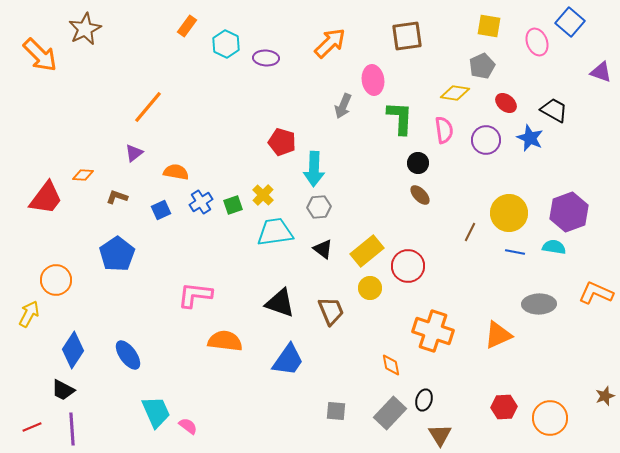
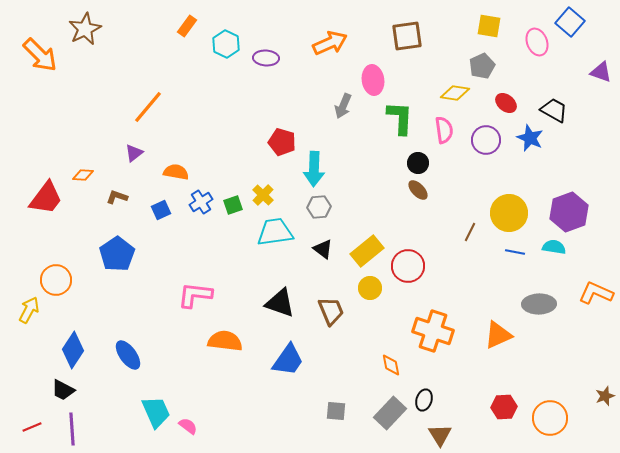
orange arrow at (330, 43): rotated 20 degrees clockwise
brown ellipse at (420, 195): moved 2 px left, 5 px up
yellow arrow at (29, 314): moved 4 px up
